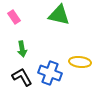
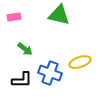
pink rectangle: rotated 64 degrees counterclockwise
green arrow: moved 3 px right; rotated 42 degrees counterclockwise
yellow ellipse: rotated 25 degrees counterclockwise
black L-shape: moved 3 px down; rotated 120 degrees clockwise
